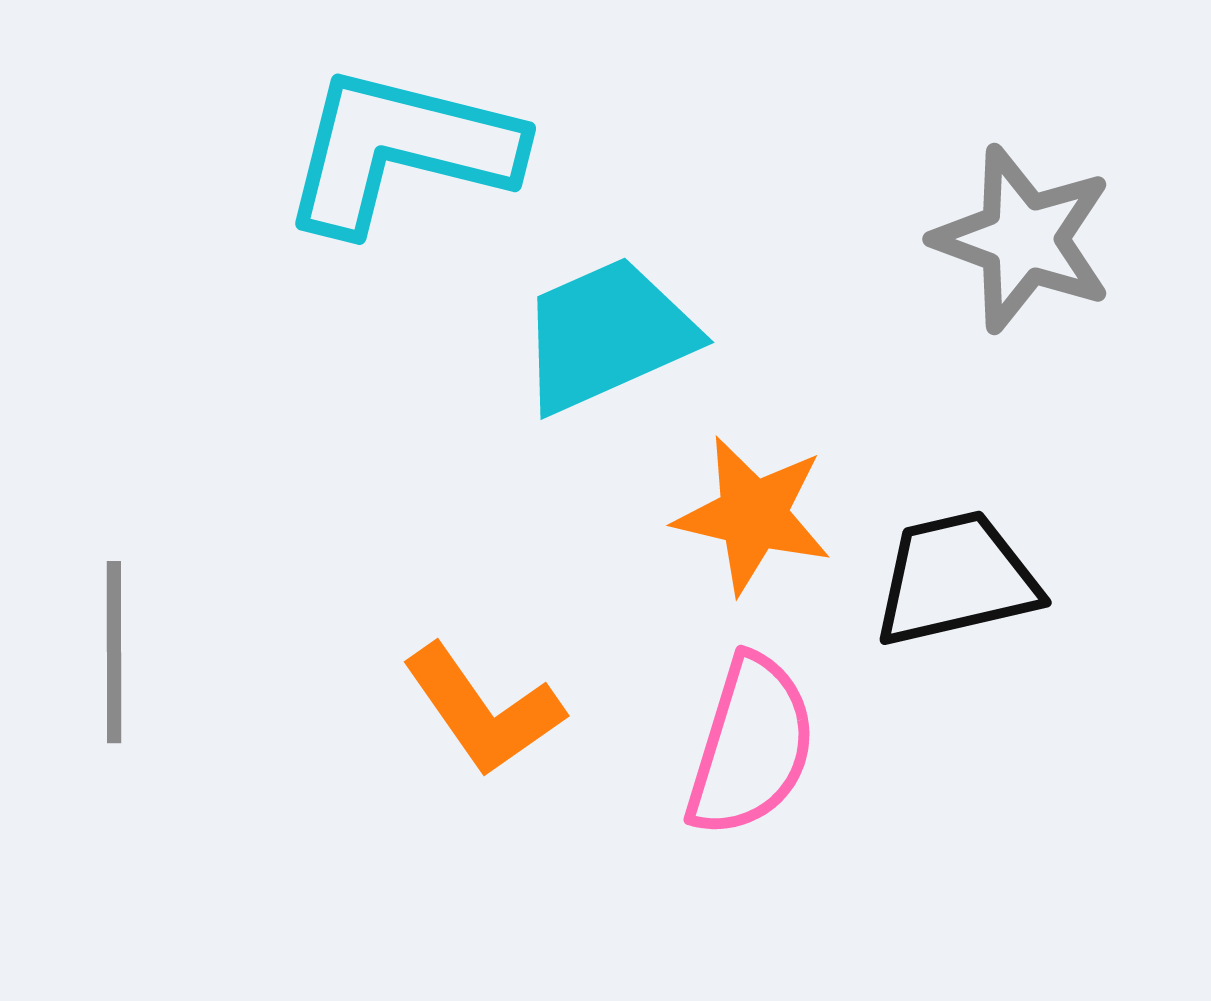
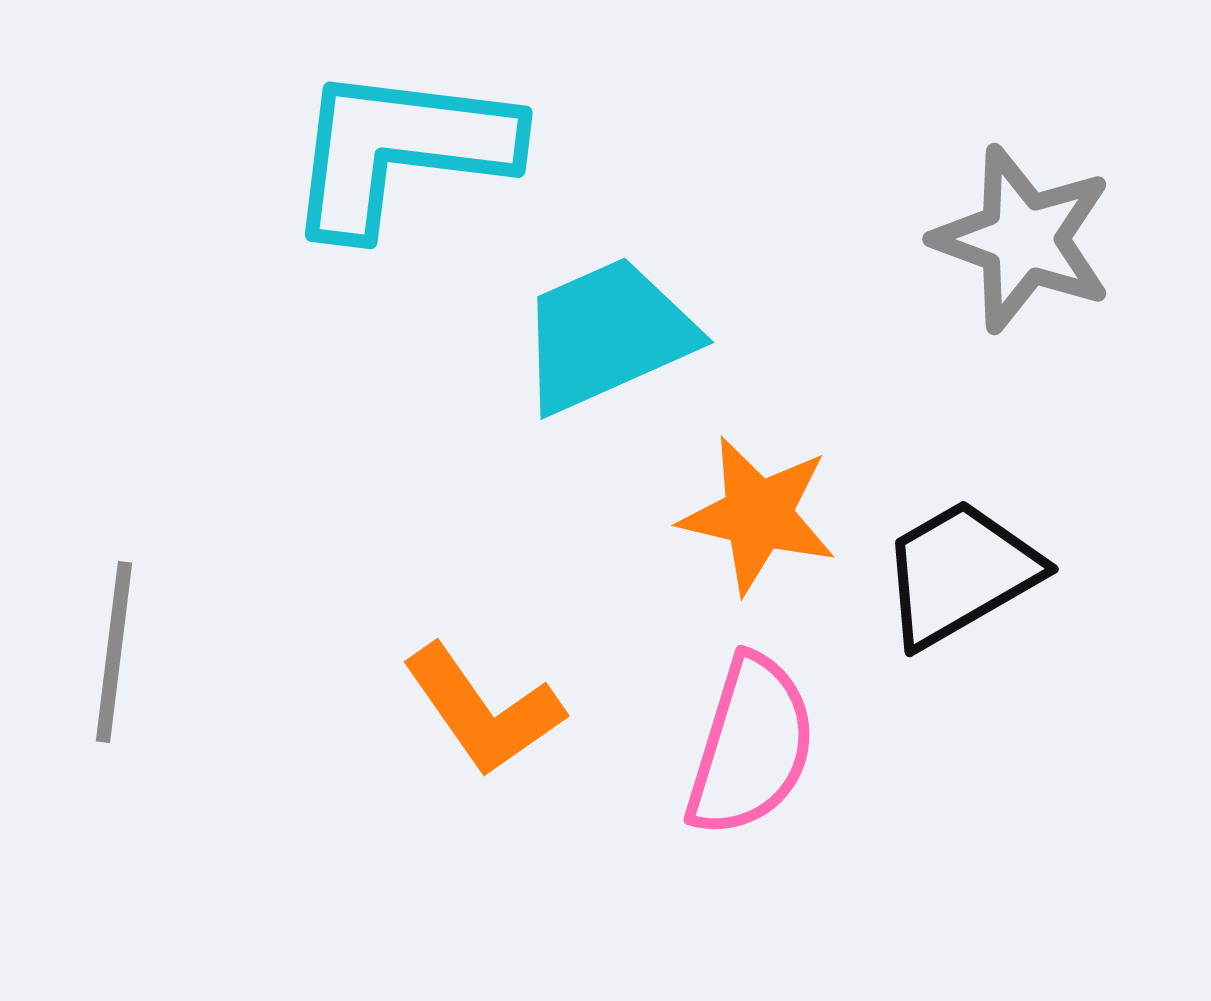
cyan L-shape: rotated 7 degrees counterclockwise
orange star: moved 5 px right
black trapezoid: moved 4 px right, 6 px up; rotated 17 degrees counterclockwise
gray line: rotated 7 degrees clockwise
